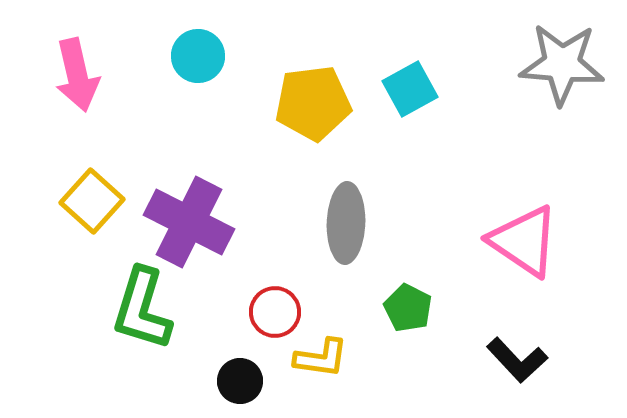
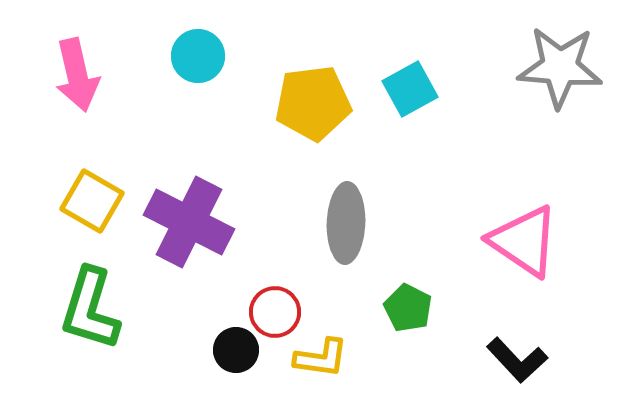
gray star: moved 2 px left, 3 px down
yellow square: rotated 12 degrees counterclockwise
green L-shape: moved 52 px left
black circle: moved 4 px left, 31 px up
